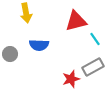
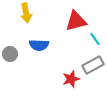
gray rectangle: moved 2 px up
